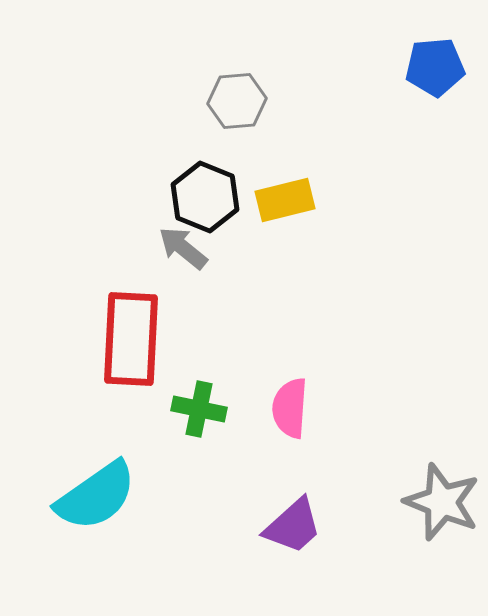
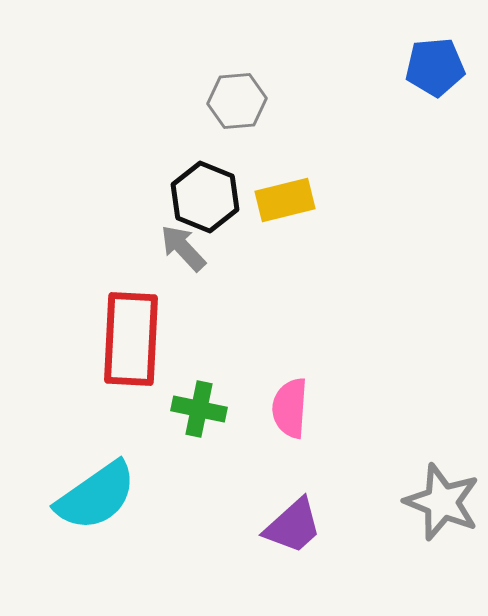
gray arrow: rotated 8 degrees clockwise
